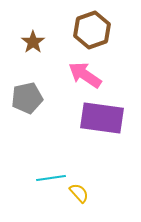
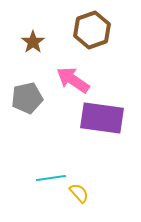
pink arrow: moved 12 px left, 5 px down
